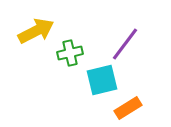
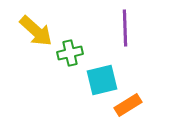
yellow arrow: rotated 69 degrees clockwise
purple line: moved 16 px up; rotated 39 degrees counterclockwise
orange rectangle: moved 3 px up
